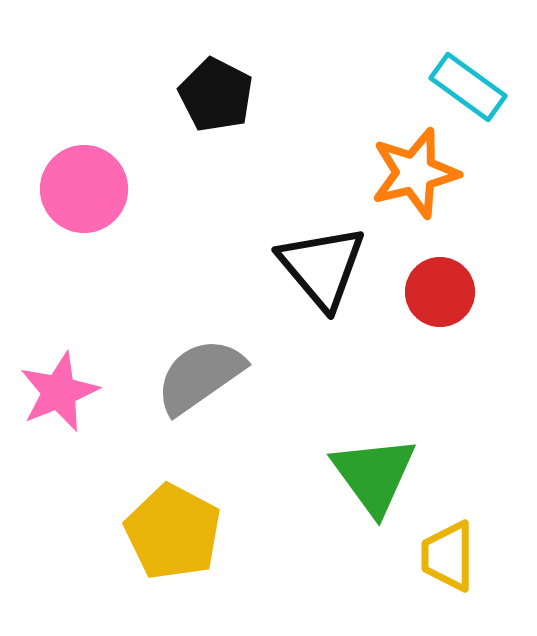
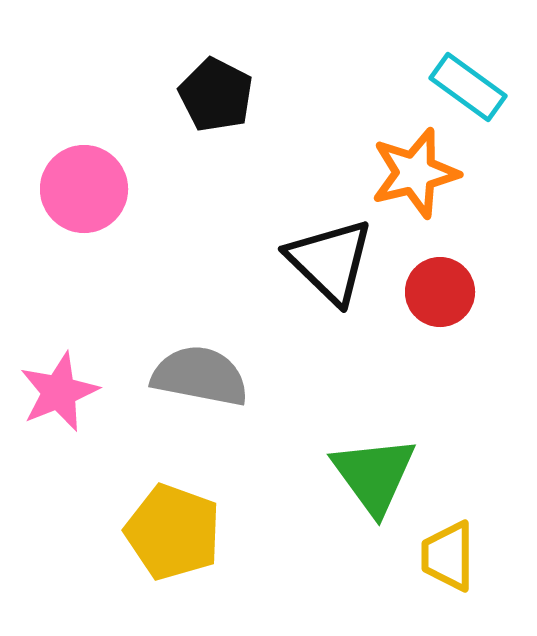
black triangle: moved 8 px right, 6 px up; rotated 6 degrees counterclockwise
gray semicircle: rotated 46 degrees clockwise
yellow pentagon: rotated 8 degrees counterclockwise
